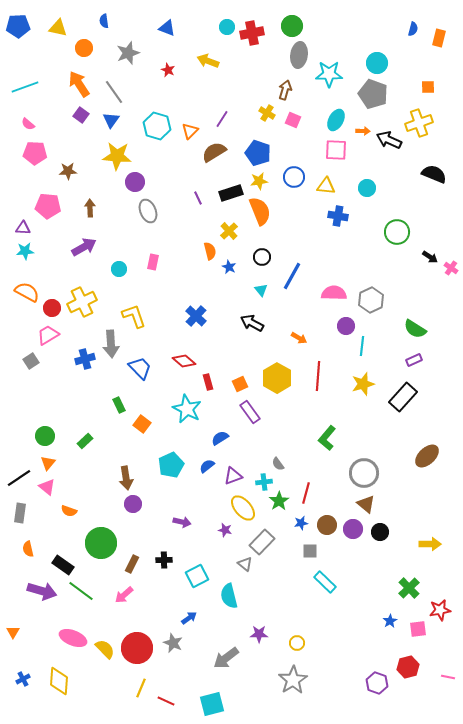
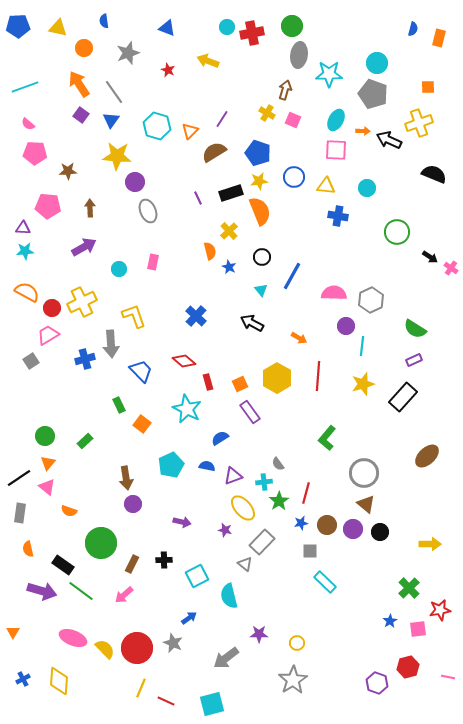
blue trapezoid at (140, 368): moved 1 px right, 3 px down
blue semicircle at (207, 466): rotated 49 degrees clockwise
